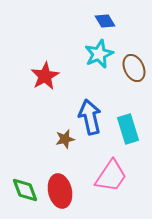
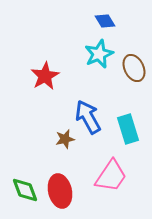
blue arrow: moved 2 px left; rotated 16 degrees counterclockwise
